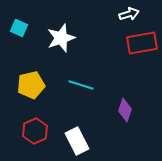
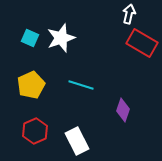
white arrow: rotated 60 degrees counterclockwise
cyan square: moved 11 px right, 10 px down
red rectangle: rotated 40 degrees clockwise
yellow pentagon: rotated 12 degrees counterclockwise
purple diamond: moved 2 px left
